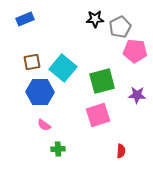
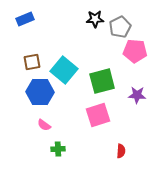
cyan square: moved 1 px right, 2 px down
